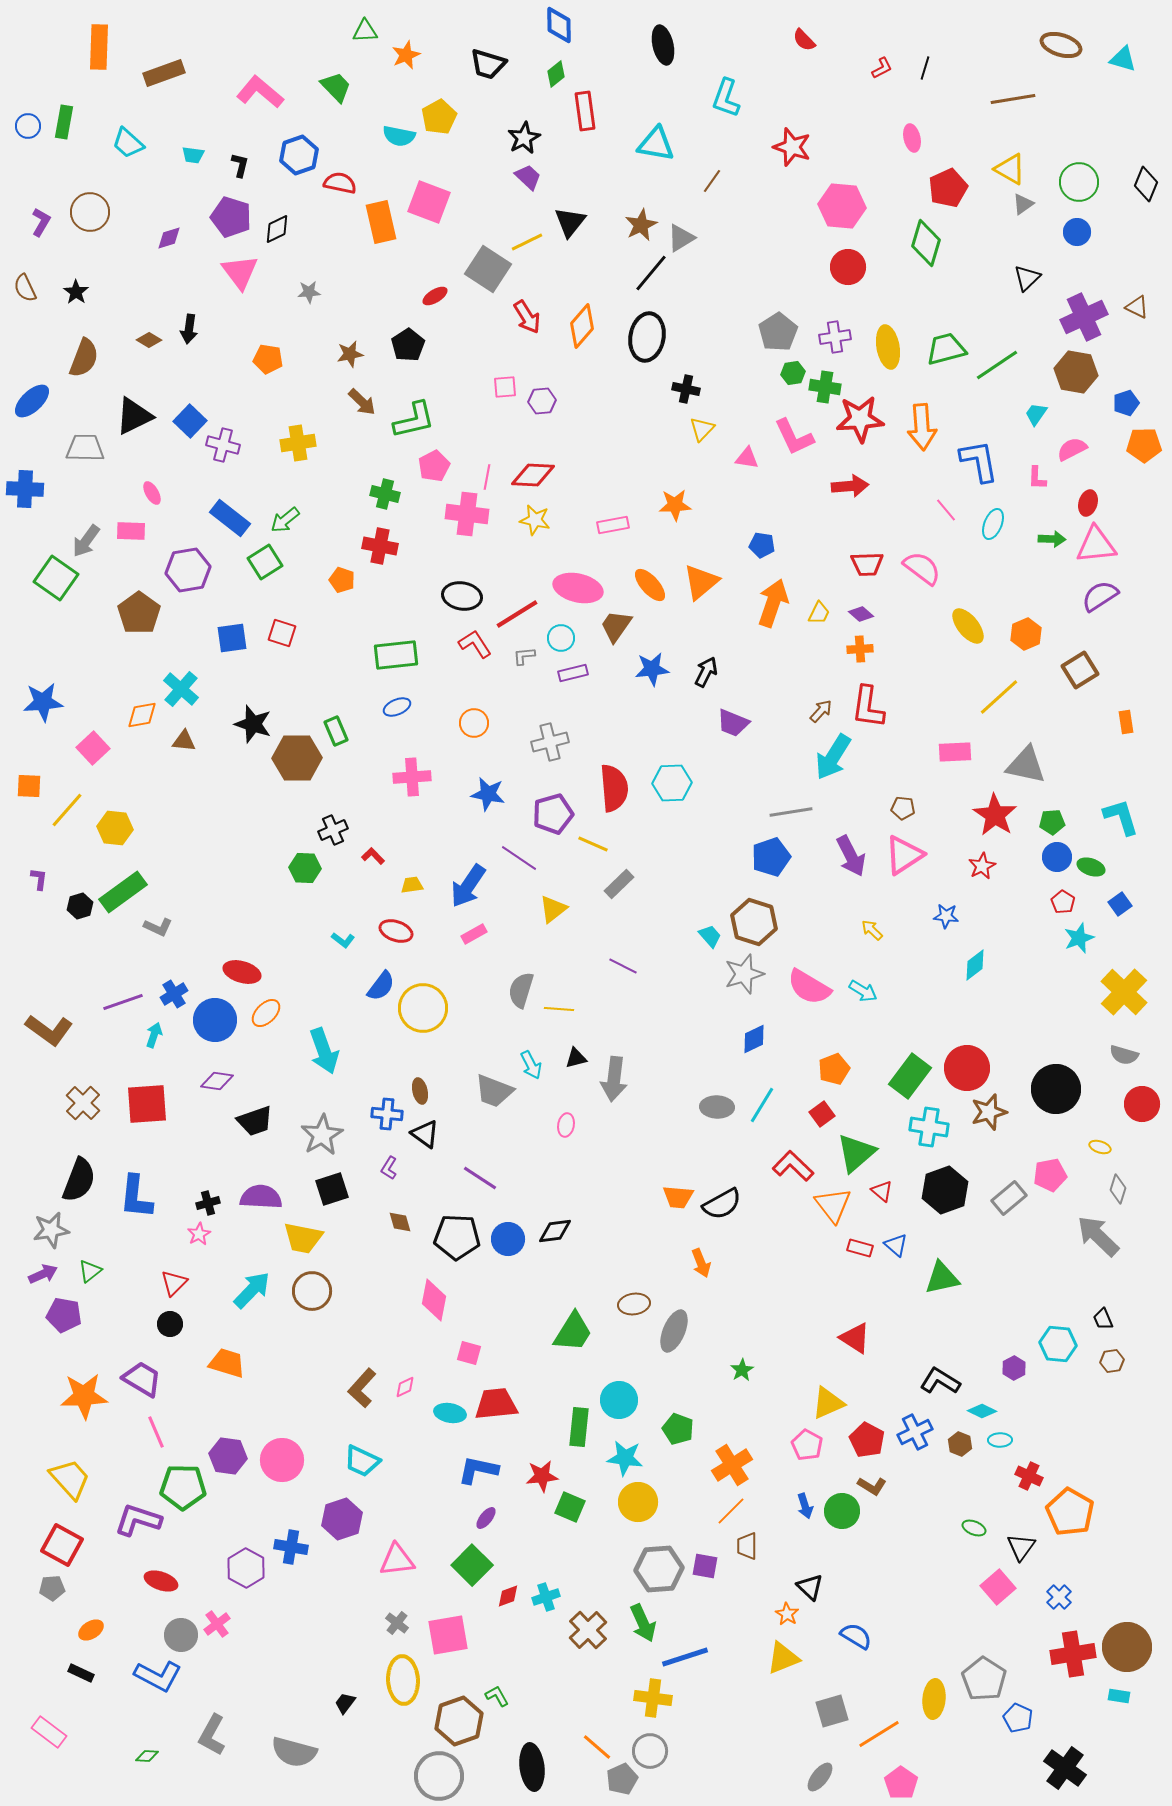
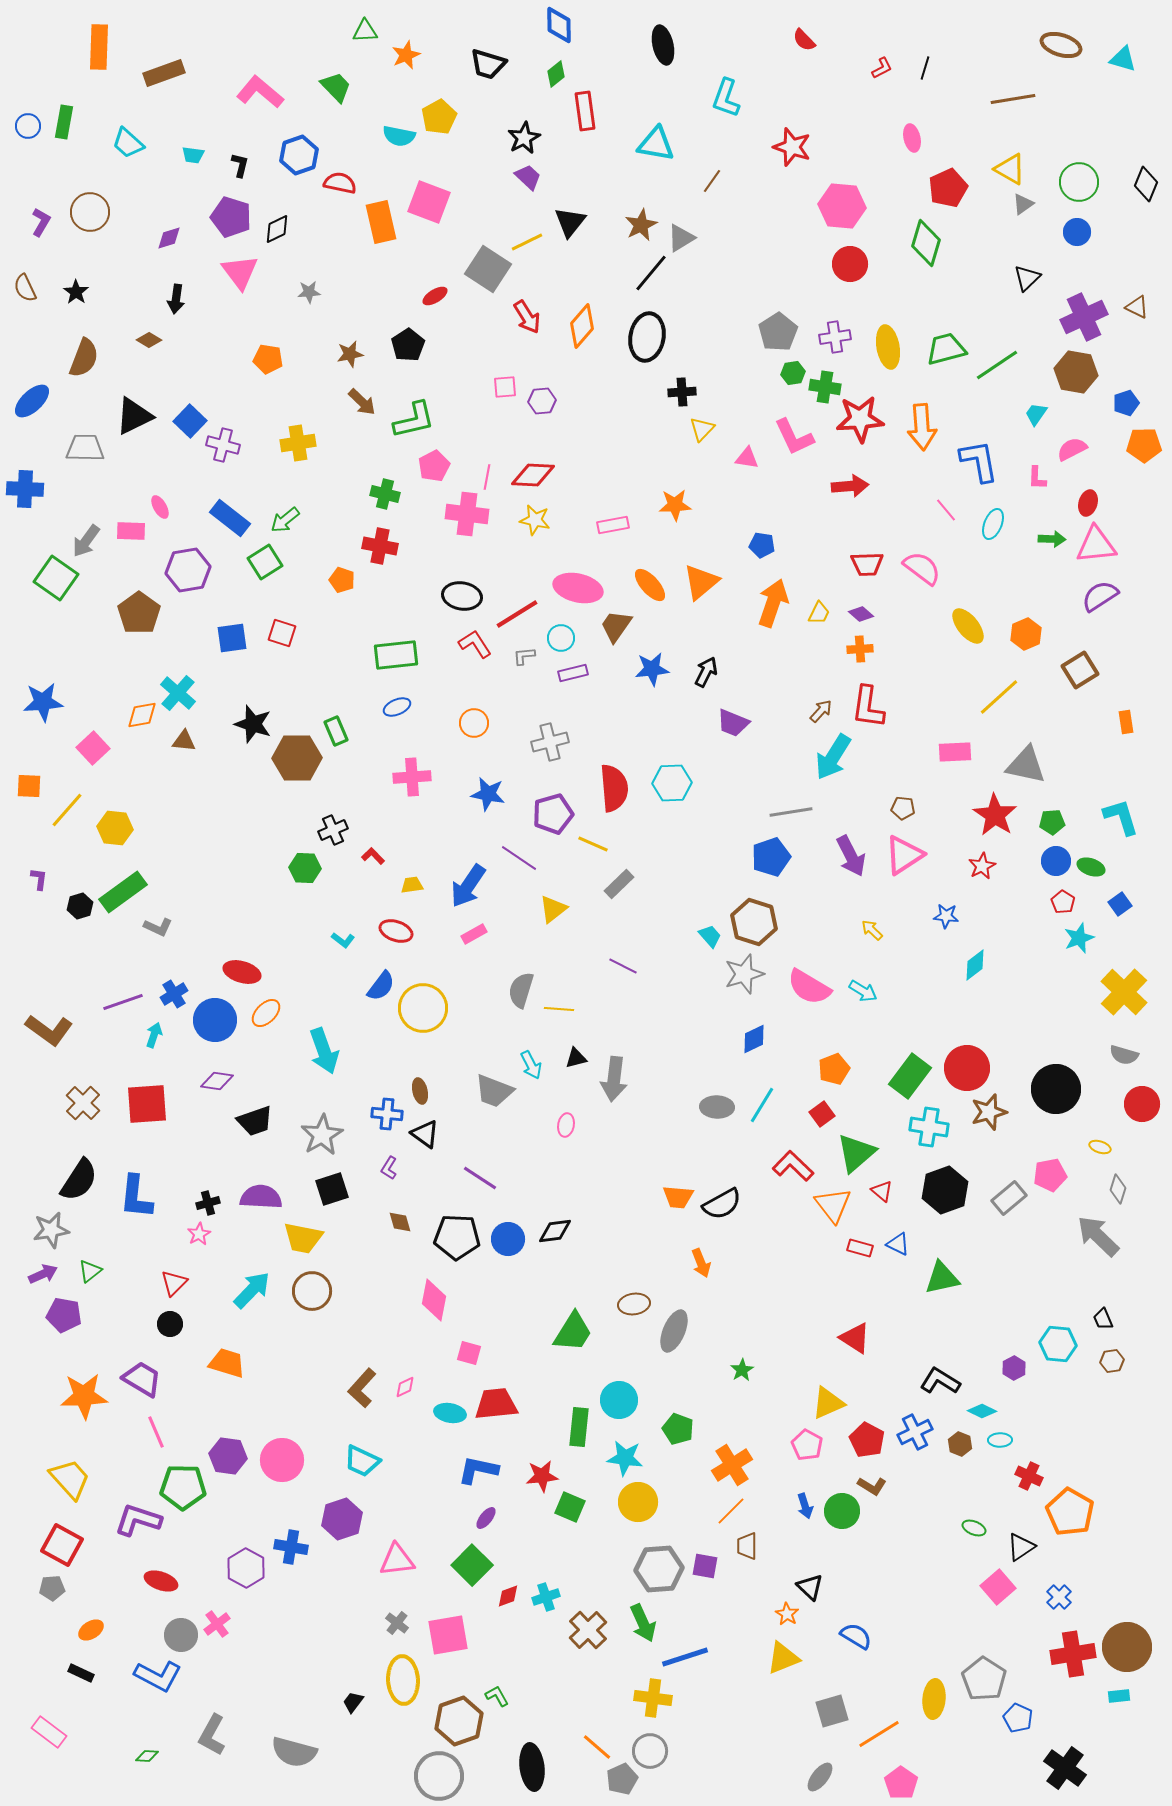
red circle at (848, 267): moved 2 px right, 3 px up
black arrow at (189, 329): moved 13 px left, 30 px up
black cross at (686, 389): moved 4 px left, 3 px down; rotated 16 degrees counterclockwise
pink ellipse at (152, 493): moved 8 px right, 14 px down
cyan cross at (181, 689): moved 3 px left, 4 px down
blue circle at (1057, 857): moved 1 px left, 4 px down
black semicircle at (79, 1180): rotated 12 degrees clockwise
blue triangle at (896, 1245): moved 2 px right, 1 px up; rotated 15 degrees counterclockwise
black triangle at (1021, 1547): rotated 20 degrees clockwise
cyan rectangle at (1119, 1696): rotated 15 degrees counterclockwise
black trapezoid at (345, 1703): moved 8 px right, 1 px up
